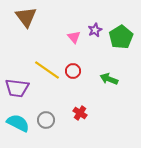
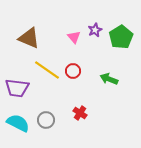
brown triangle: moved 3 px right, 21 px down; rotated 30 degrees counterclockwise
